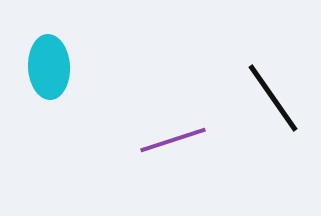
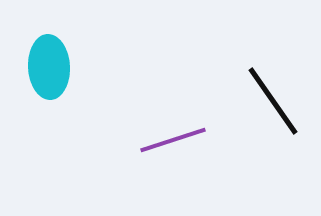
black line: moved 3 px down
